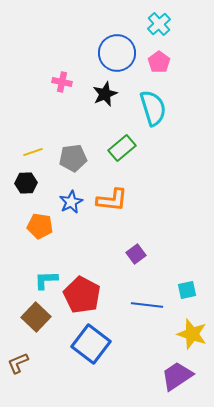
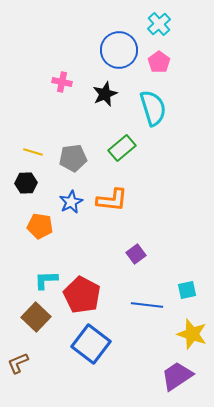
blue circle: moved 2 px right, 3 px up
yellow line: rotated 36 degrees clockwise
